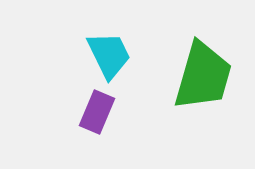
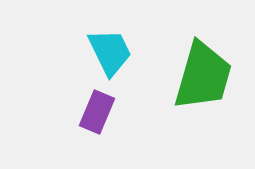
cyan trapezoid: moved 1 px right, 3 px up
